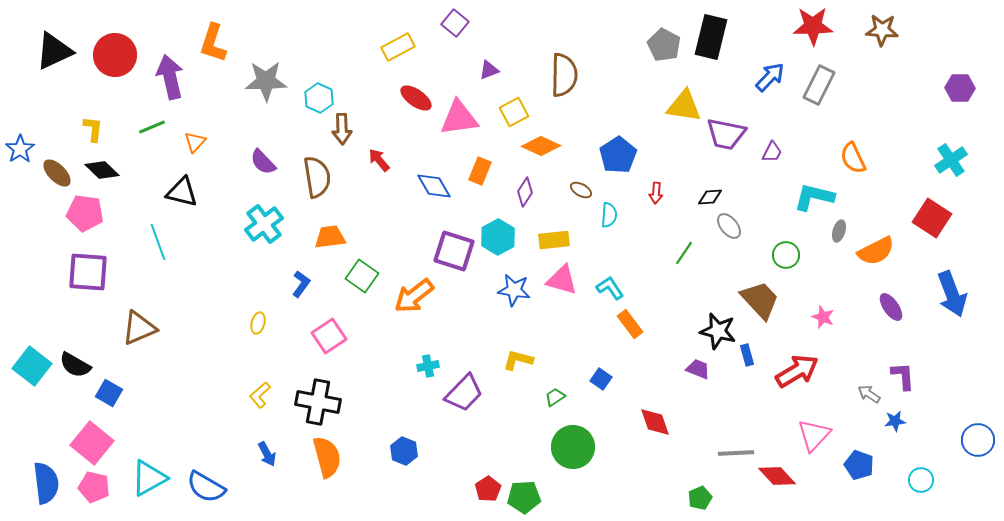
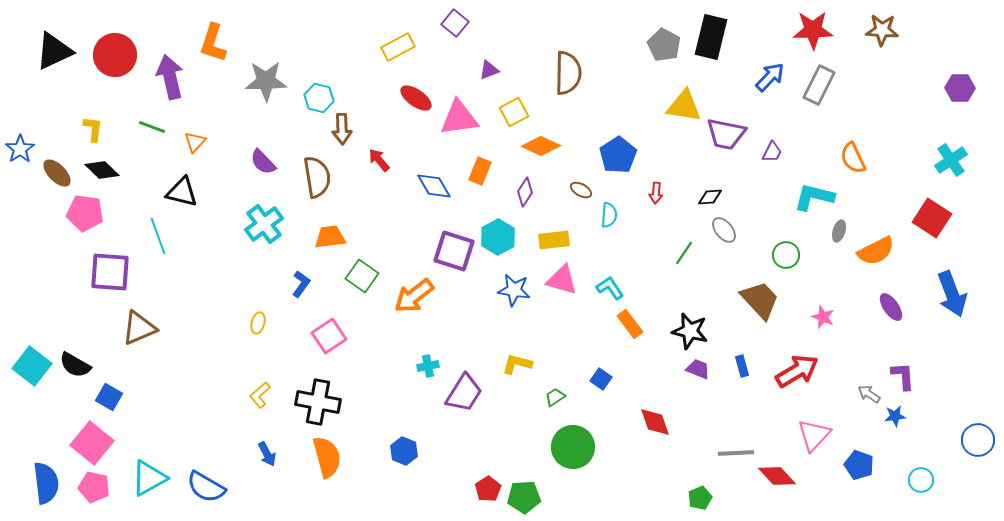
red star at (813, 26): moved 4 px down
brown semicircle at (564, 75): moved 4 px right, 2 px up
cyan hexagon at (319, 98): rotated 12 degrees counterclockwise
green line at (152, 127): rotated 44 degrees clockwise
gray ellipse at (729, 226): moved 5 px left, 4 px down
cyan line at (158, 242): moved 6 px up
purple square at (88, 272): moved 22 px right
black star at (718, 331): moved 28 px left
blue rectangle at (747, 355): moved 5 px left, 11 px down
yellow L-shape at (518, 360): moved 1 px left, 4 px down
blue square at (109, 393): moved 4 px down
purple trapezoid at (464, 393): rotated 12 degrees counterclockwise
blue star at (895, 421): moved 5 px up
